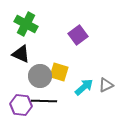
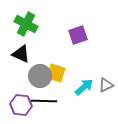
purple square: rotated 18 degrees clockwise
yellow square: moved 3 px left, 1 px down
